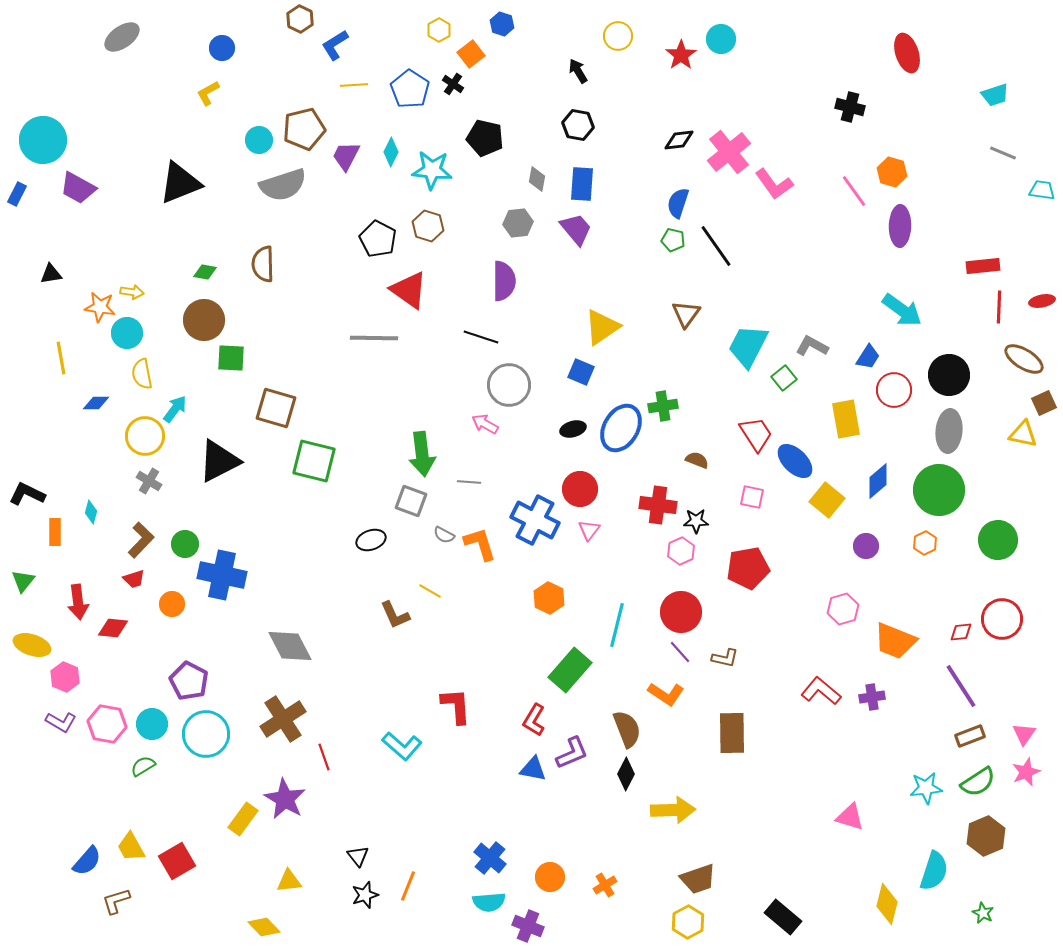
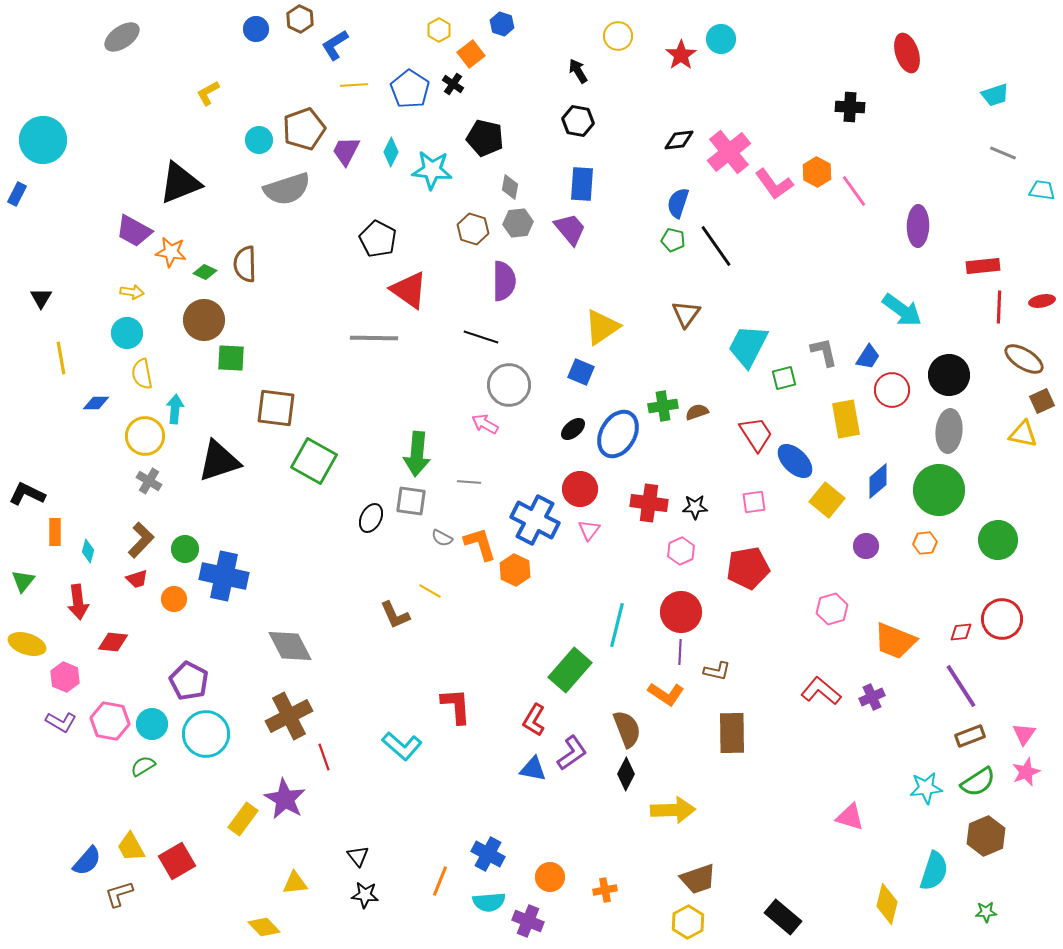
blue circle at (222, 48): moved 34 px right, 19 px up
black cross at (850, 107): rotated 12 degrees counterclockwise
black hexagon at (578, 125): moved 4 px up
brown pentagon at (304, 129): rotated 6 degrees counterclockwise
purple trapezoid at (346, 156): moved 5 px up
orange hexagon at (892, 172): moved 75 px left; rotated 12 degrees clockwise
gray diamond at (537, 179): moved 27 px left, 8 px down
gray semicircle at (283, 185): moved 4 px right, 4 px down
purple trapezoid at (78, 188): moved 56 px right, 43 px down
brown hexagon at (428, 226): moved 45 px right, 3 px down
purple ellipse at (900, 226): moved 18 px right
purple trapezoid at (576, 229): moved 6 px left
brown semicircle at (263, 264): moved 18 px left
green diamond at (205, 272): rotated 15 degrees clockwise
black triangle at (51, 274): moved 10 px left, 24 px down; rotated 50 degrees counterclockwise
orange star at (100, 307): moved 71 px right, 55 px up
gray L-shape at (812, 346): moved 12 px right, 6 px down; rotated 48 degrees clockwise
green square at (784, 378): rotated 25 degrees clockwise
red circle at (894, 390): moved 2 px left
brown square at (1044, 403): moved 2 px left, 2 px up
brown square at (276, 408): rotated 9 degrees counterclockwise
cyan arrow at (175, 409): rotated 32 degrees counterclockwise
blue ellipse at (621, 428): moved 3 px left, 6 px down
black ellipse at (573, 429): rotated 25 degrees counterclockwise
green arrow at (422, 454): moved 5 px left; rotated 12 degrees clockwise
brown semicircle at (697, 460): moved 48 px up; rotated 40 degrees counterclockwise
black triangle at (219, 461): rotated 9 degrees clockwise
green square at (314, 461): rotated 15 degrees clockwise
pink square at (752, 497): moved 2 px right, 5 px down; rotated 20 degrees counterclockwise
gray square at (411, 501): rotated 12 degrees counterclockwise
red cross at (658, 505): moved 9 px left, 2 px up
cyan diamond at (91, 512): moved 3 px left, 39 px down
black star at (696, 521): moved 1 px left, 14 px up
gray semicircle at (444, 535): moved 2 px left, 3 px down
black ellipse at (371, 540): moved 22 px up; rotated 44 degrees counterclockwise
orange hexagon at (925, 543): rotated 20 degrees clockwise
green circle at (185, 544): moved 5 px down
blue cross at (222, 575): moved 2 px right, 1 px down
red trapezoid at (134, 579): moved 3 px right
orange hexagon at (549, 598): moved 34 px left, 28 px up
orange circle at (172, 604): moved 2 px right, 5 px up
pink hexagon at (843, 609): moved 11 px left
red diamond at (113, 628): moved 14 px down
yellow ellipse at (32, 645): moved 5 px left, 1 px up
purple line at (680, 652): rotated 45 degrees clockwise
brown L-shape at (725, 658): moved 8 px left, 13 px down
purple cross at (872, 697): rotated 15 degrees counterclockwise
brown cross at (283, 719): moved 6 px right, 3 px up; rotated 6 degrees clockwise
pink hexagon at (107, 724): moved 3 px right, 3 px up
purple L-shape at (572, 753): rotated 12 degrees counterclockwise
blue cross at (490, 858): moved 2 px left, 4 px up; rotated 12 degrees counterclockwise
yellow triangle at (289, 881): moved 6 px right, 2 px down
orange cross at (605, 885): moved 5 px down; rotated 20 degrees clockwise
orange line at (408, 886): moved 32 px right, 5 px up
black star at (365, 895): rotated 24 degrees clockwise
brown L-shape at (116, 901): moved 3 px right, 7 px up
green star at (983, 913): moved 3 px right, 1 px up; rotated 30 degrees counterclockwise
purple cross at (528, 926): moved 5 px up
